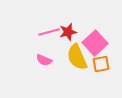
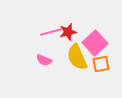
pink line: moved 2 px right
